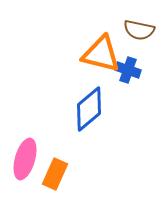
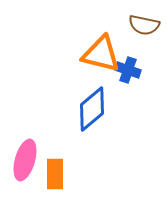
brown semicircle: moved 5 px right, 5 px up
blue diamond: moved 3 px right
pink ellipse: moved 1 px down
orange rectangle: rotated 24 degrees counterclockwise
